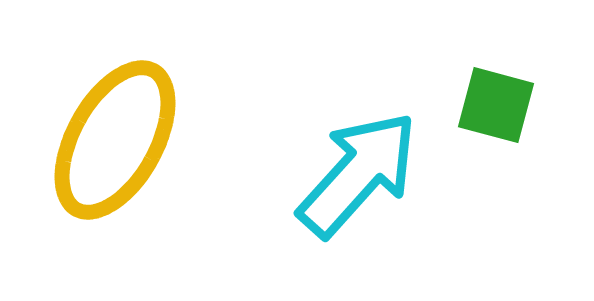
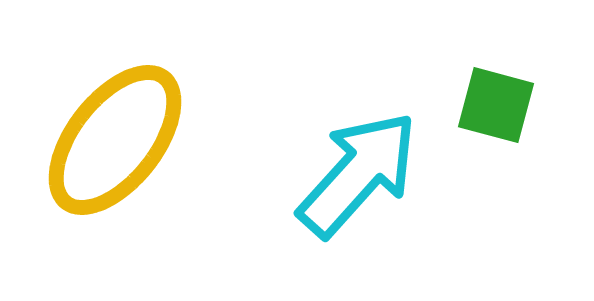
yellow ellipse: rotated 9 degrees clockwise
